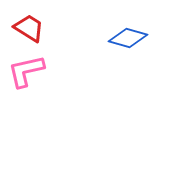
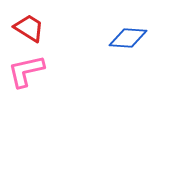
blue diamond: rotated 12 degrees counterclockwise
